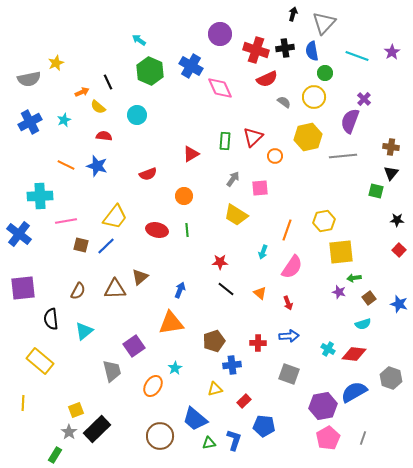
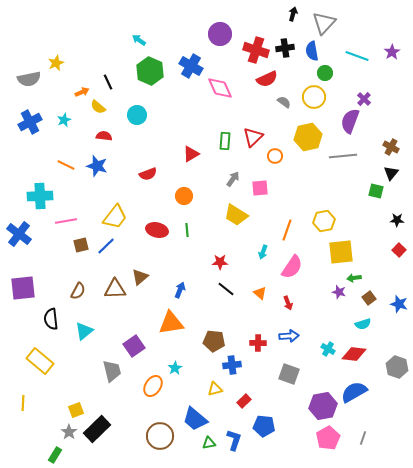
brown cross at (391, 147): rotated 21 degrees clockwise
brown square at (81, 245): rotated 28 degrees counterclockwise
brown pentagon at (214, 341): rotated 25 degrees clockwise
gray hexagon at (391, 378): moved 6 px right, 11 px up
